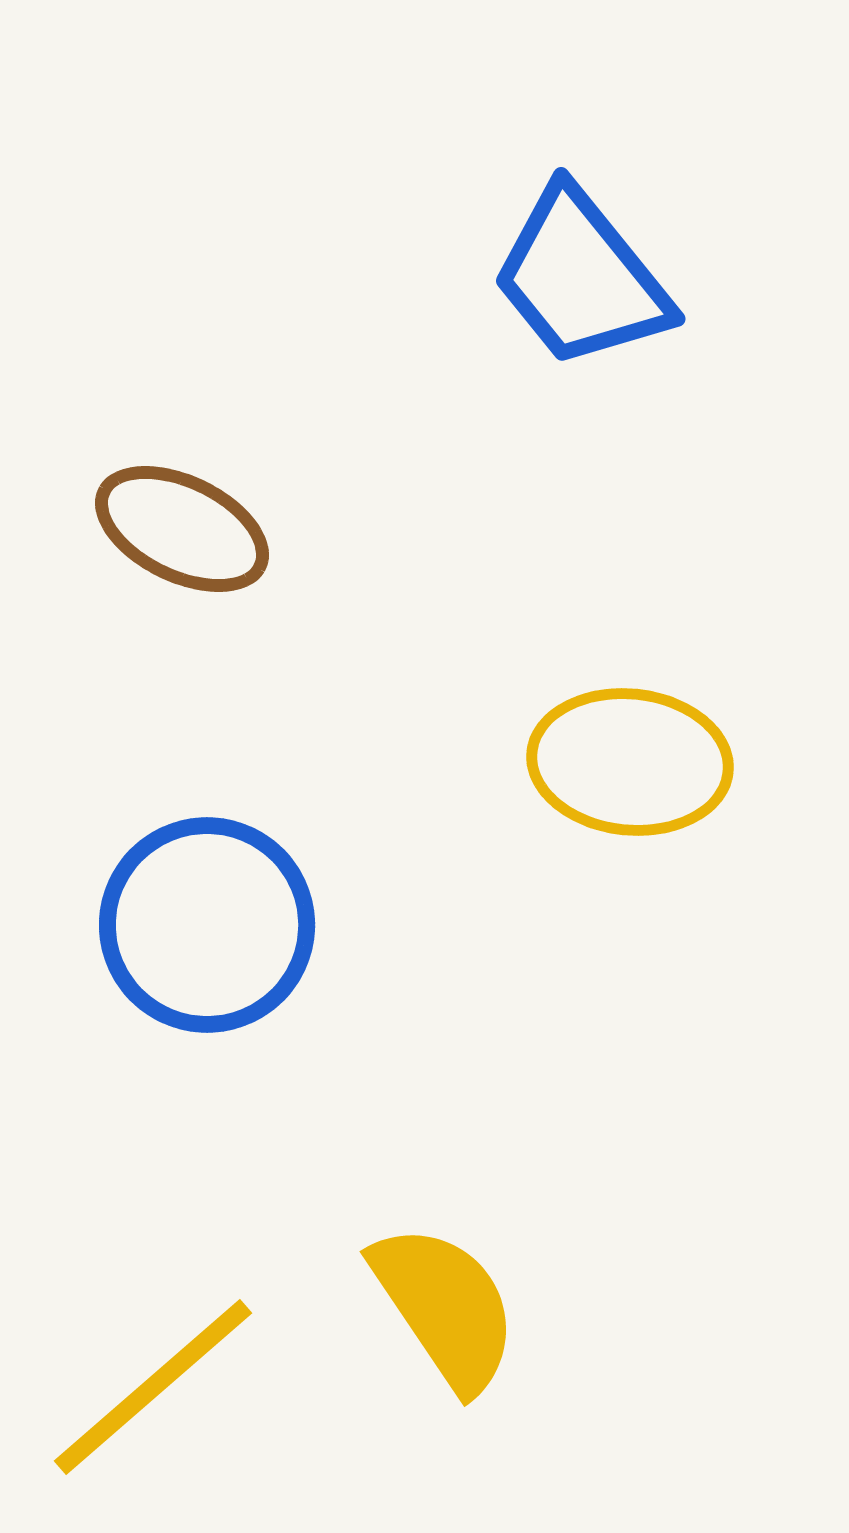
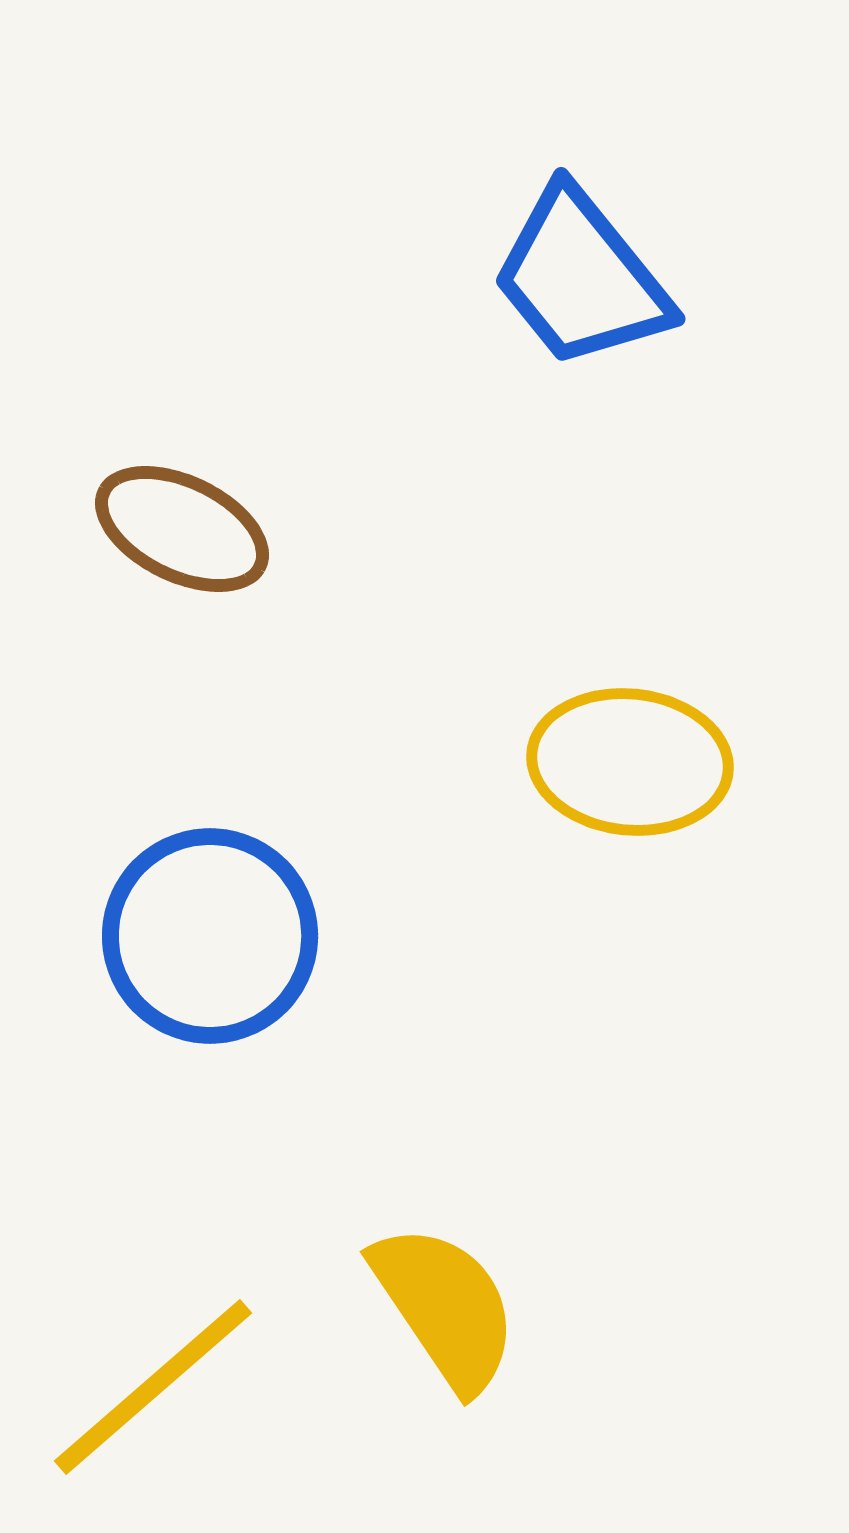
blue circle: moved 3 px right, 11 px down
